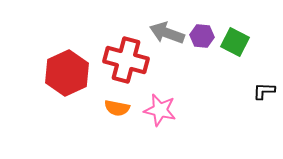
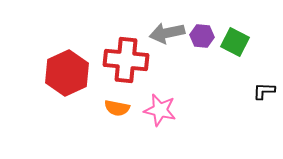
gray arrow: rotated 32 degrees counterclockwise
red cross: rotated 9 degrees counterclockwise
